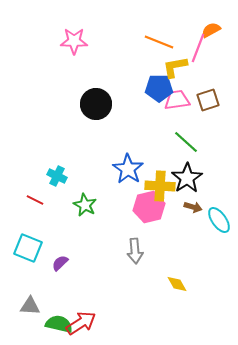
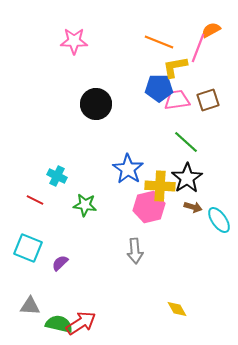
green star: rotated 20 degrees counterclockwise
yellow diamond: moved 25 px down
